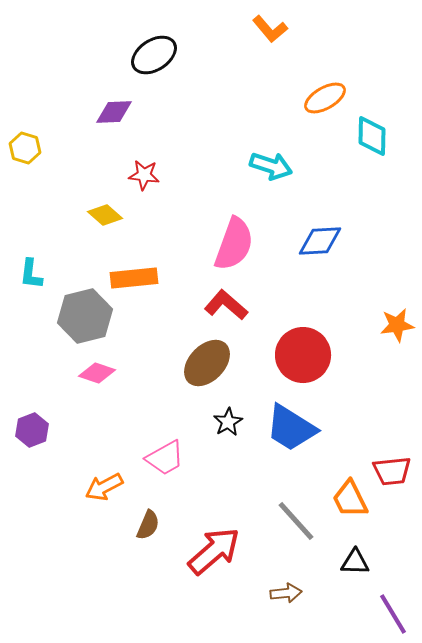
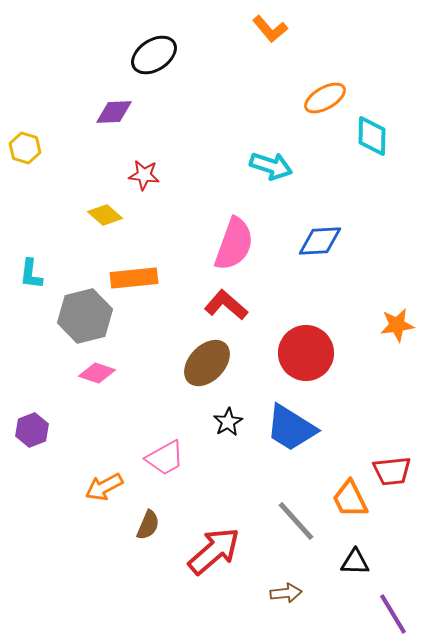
red circle: moved 3 px right, 2 px up
